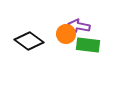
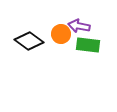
orange circle: moved 5 px left
